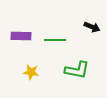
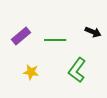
black arrow: moved 1 px right, 5 px down
purple rectangle: rotated 42 degrees counterclockwise
green L-shape: rotated 115 degrees clockwise
